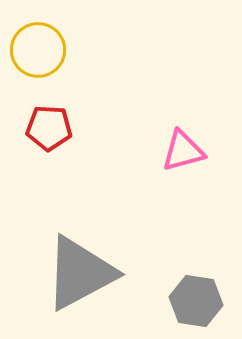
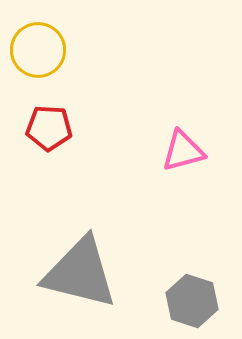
gray triangle: rotated 42 degrees clockwise
gray hexagon: moved 4 px left; rotated 9 degrees clockwise
